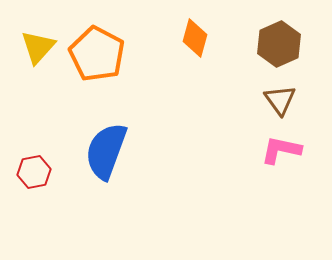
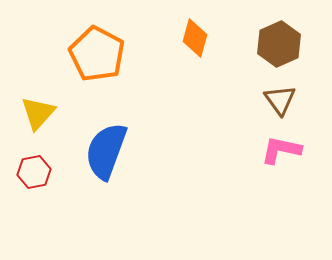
yellow triangle: moved 66 px down
